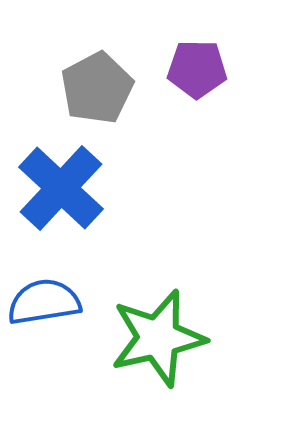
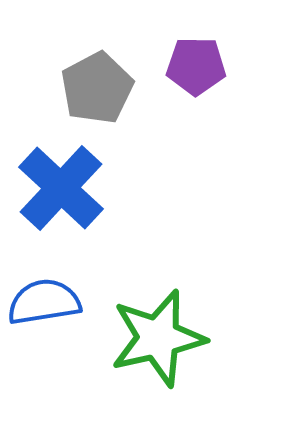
purple pentagon: moved 1 px left, 3 px up
